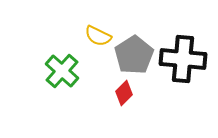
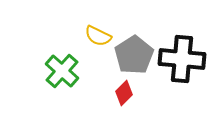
black cross: moved 1 px left
